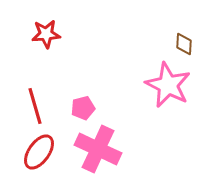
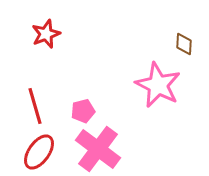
red star: rotated 16 degrees counterclockwise
pink star: moved 10 px left
pink pentagon: moved 3 px down
pink cross: rotated 12 degrees clockwise
